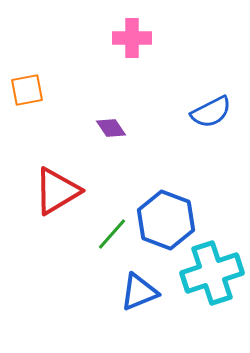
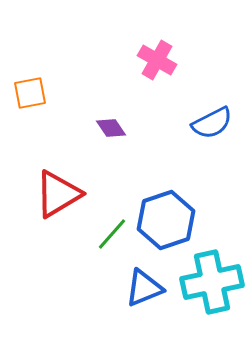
pink cross: moved 25 px right, 22 px down; rotated 30 degrees clockwise
orange square: moved 3 px right, 3 px down
blue semicircle: moved 1 px right, 11 px down
red triangle: moved 1 px right, 3 px down
blue hexagon: rotated 20 degrees clockwise
cyan cross: moved 9 px down; rotated 6 degrees clockwise
blue triangle: moved 5 px right, 4 px up
